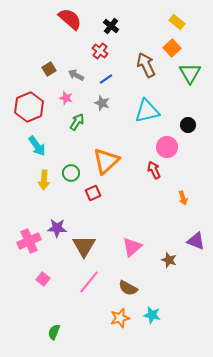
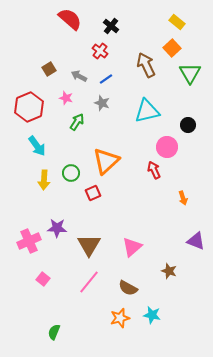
gray arrow: moved 3 px right, 1 px down
brown triangle: moved 5 px right, 1 px up
brown star: moved 11 px down
